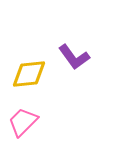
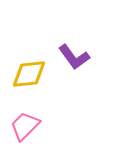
pink trapezoid: moved 2 px right, 4 px down
